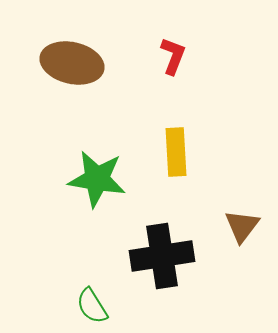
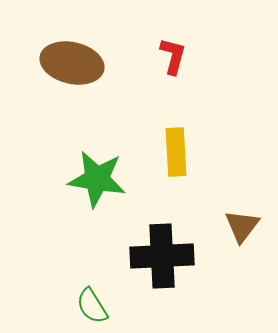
red L-shape: rotated 6 degrees counterclockwise
black cross: rotated 6 degrees clockwise
